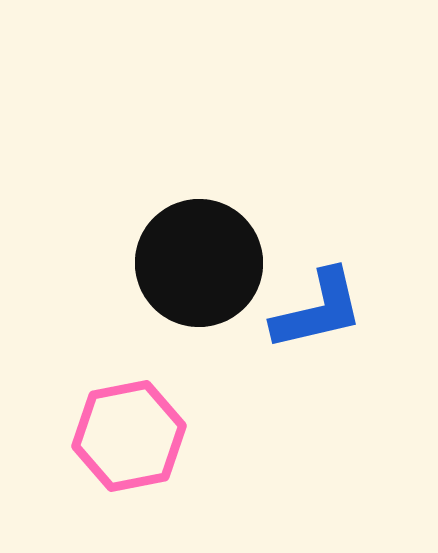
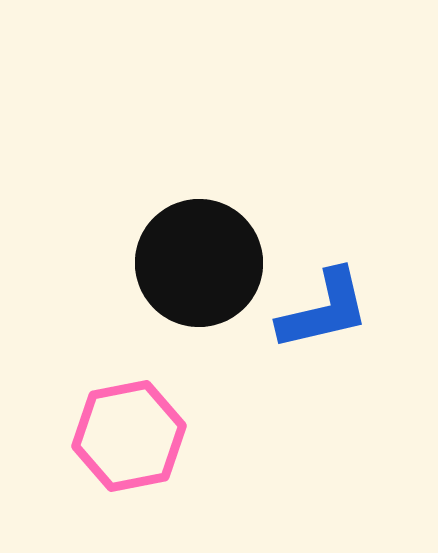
blue L-shape: moved 6 px right
